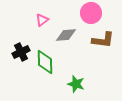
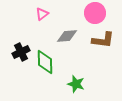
pink circle: moved 4 px right
pink triangle: moved 6 px up
gray diamond: moved 1 px right, 1 px down
